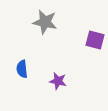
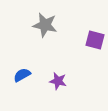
gray star: moved 3 px down
blue semicircle: moved 6 px down; rotated 66 degrees clockwise
